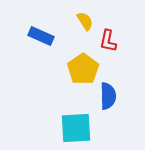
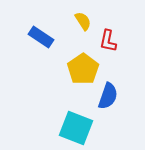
yellow semicircle: moved 2 px left
blue rectangle: moved 1 px down; rotated 10 degrees clockwise
blue semicircle: rotated 20 degrees clockwise
cyan square: rotated 24 degrees clockwise
